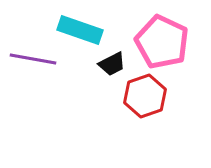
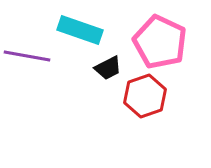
pink pentagon: moved 2 px left
purple line: moved 6 px left, 3 px up
black trapezoid: moved 4 px left, 4 px down
